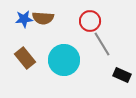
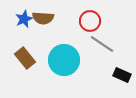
blue star: rotated 18 degrees counterclockwise
gray line: rotated 25 degrees counterclockwise
